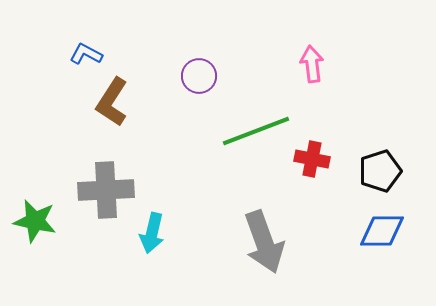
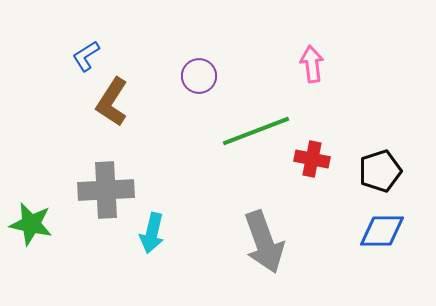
blue L-shape: moved 2 px down; rotated 60 degrees counterclockwise
green star: moved 4 px left, 3 px down
